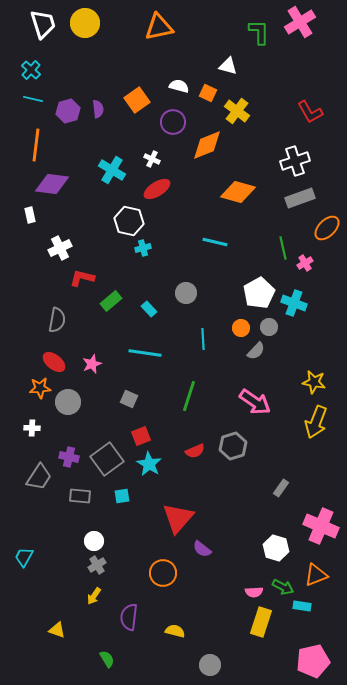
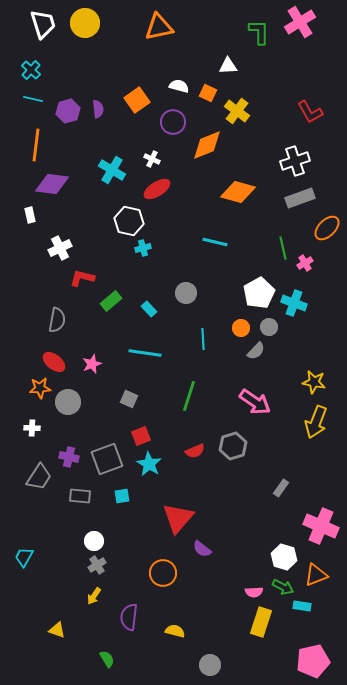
white triangle at (228, 66): rotated 18 degrees counterclockwise
gray square at (107, 459): rotated 16 degrees clockwise
white hexagon at (276, 548): moved 8 px right, 9 px down
